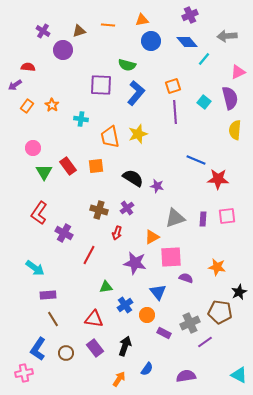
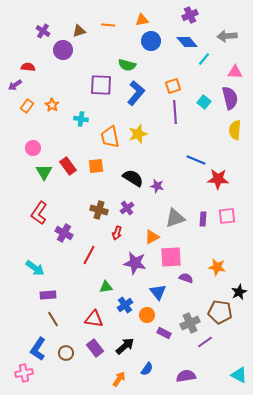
pink triangle at (238, 72): moved 3 px left; rotated 28 degrees clockwise
black arrow at (125, 346): rotated 30 degrees clockwise
